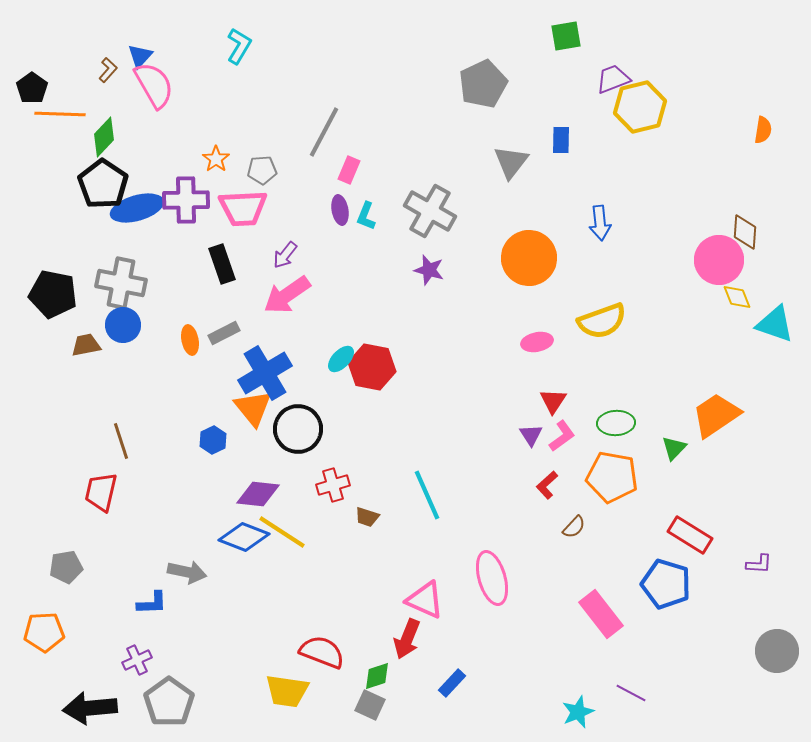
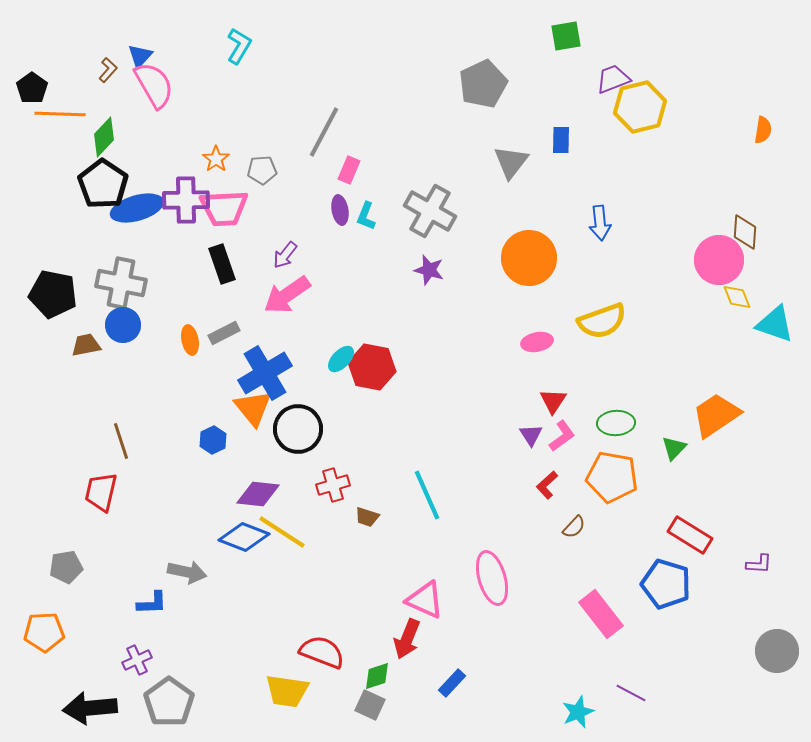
pink trapezoid at (243, 208): moved 19 px left
